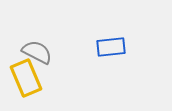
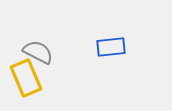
gray semicircle: moved 1 px right
